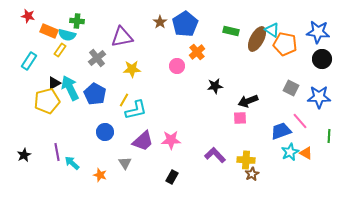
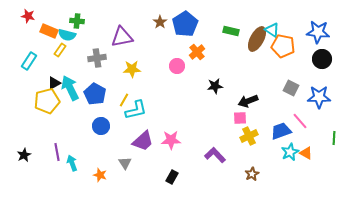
orange pentagon at (285, 44): moved 2 px left, 2 px down
gray cross at (97, 58): rotated 30 degrees clockwise
blue circle at (105, 132): moved 4 px left, 6 px up
green line at (329, 136): moved 5 px right, 2 px down
yellow cross at (246, 160): moved 3 px right, 24 px up; rotated 30 degrees counterclockwise
cyan arrow at (72, 163): rotated 28 degrees clockwise
